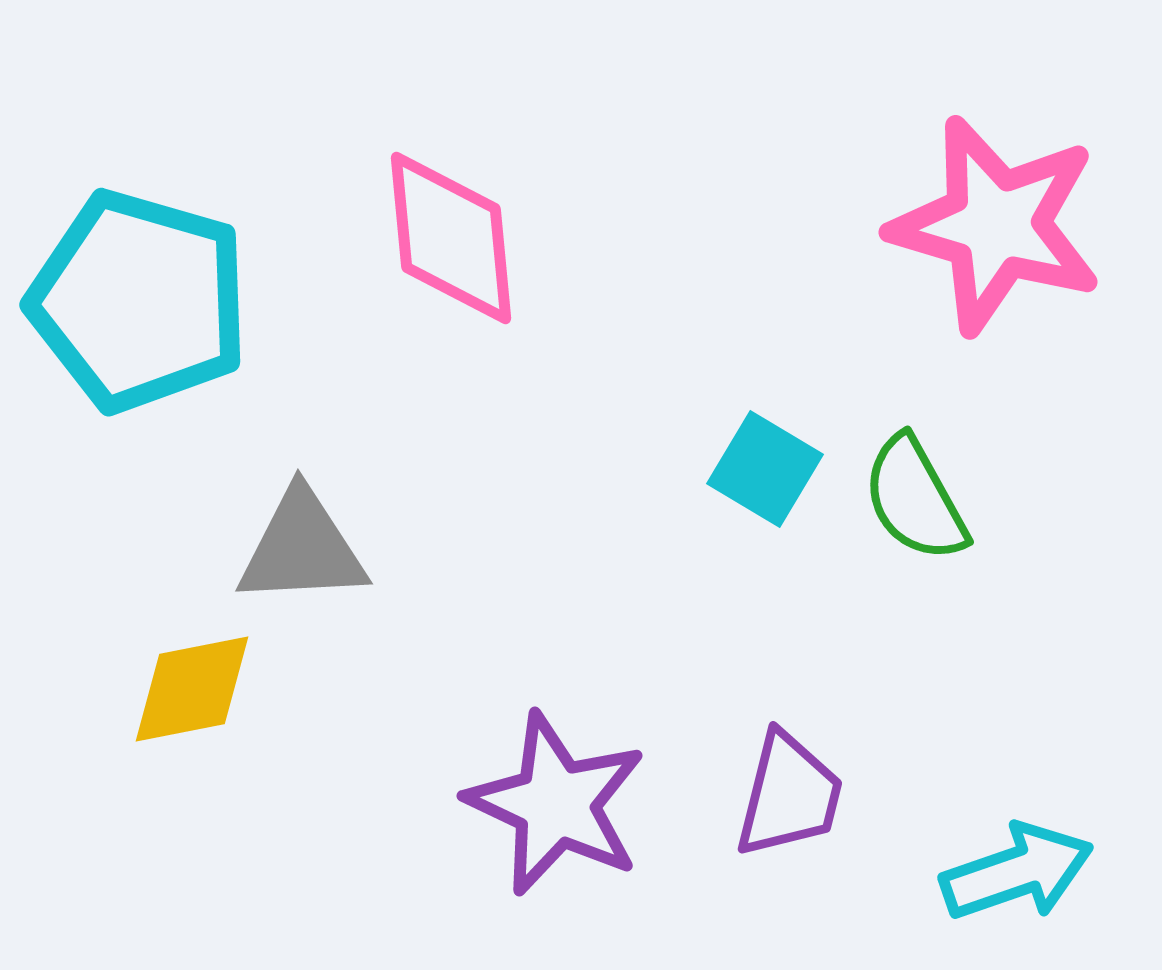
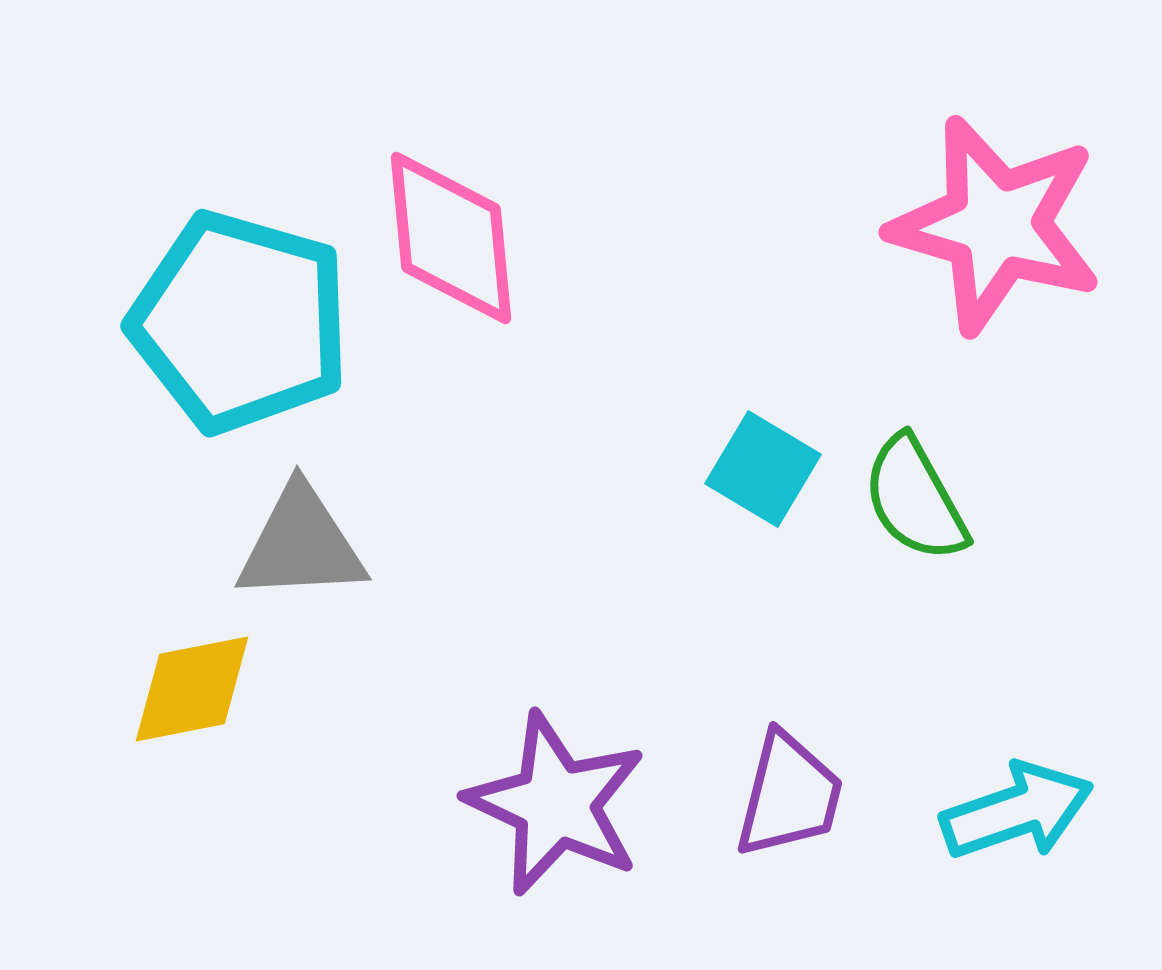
cyan pentagon: moved 101 px right, 21 px down
cyan square: moved 2 px left
gray triangle: moved 1 px left, 4 px up
cyan arrow: moved 61 px up
